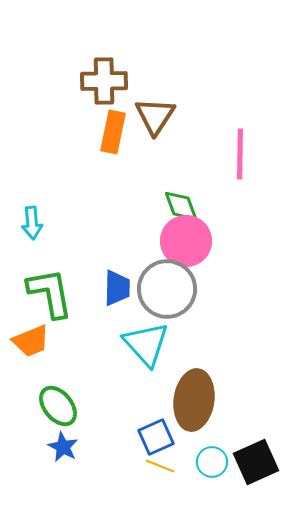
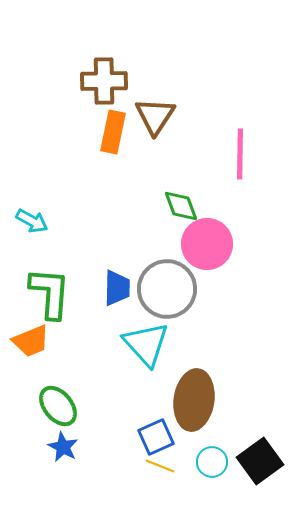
cyan arrow: moved 2 px up; rotated 56 degrees counterclockwise
pink circle: moved 21 px right, 3 px down
green L-shape: rotated 14 degrees clockwise
black square: moved 4 px right, 1 px up; rotated 12 degrees counterclockwise
